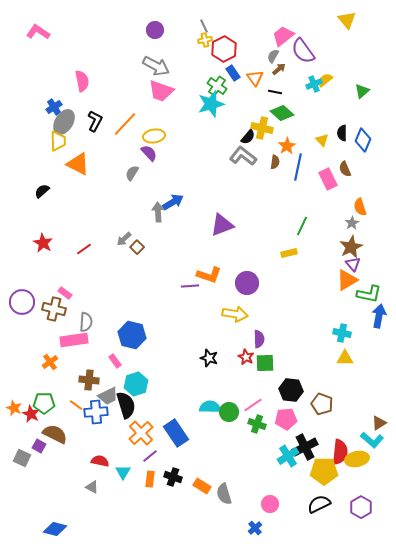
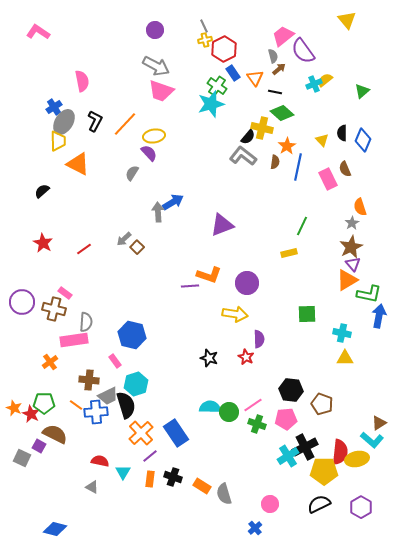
gray semicircle at (273, 56): rotated 136 degrees clockwise
green square at (265, 363): moved 42 px right, 49 px up
